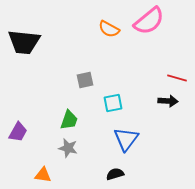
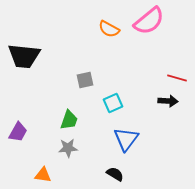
black trapezoid: moved 14 px down
cyan square: rotated 12 degrees counterclockwise
gray star: rotated 18 degrees counterclockwise
black semicircle: rotated 48 degrees clockwise
